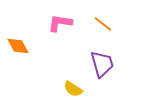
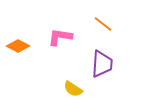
pink L-shape: moved 14 px down
orange diamond: rotated 35 degrees counterclockwise
purple trapezoid: rotated 20 degrees clockwise
